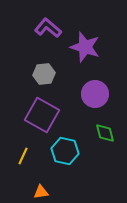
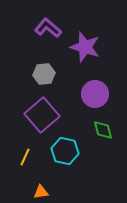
purple square: rotated 20 degrees clockwise
green diamond: moved 2 px left, 3 px up
yellow line: moved 2 px right, 1 px down
